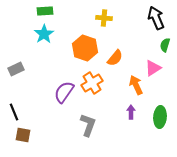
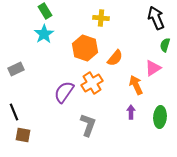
green rectangle: rotated 63 degrees clockwise
yellow cross: moved 3 px left
